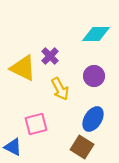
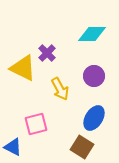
cyan diamond: moved 4 px left
purple cross: moved 3 px left, 3 px up
blue ellipse: moved 1 px right, 1 px up
